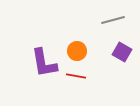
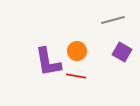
purple L-shape: moved 4 px right, 1 px up
